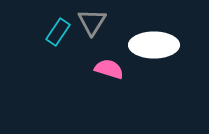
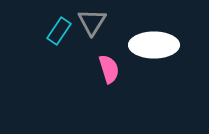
cyan rectangle: moved 1 px right, 1 px up
pink semicircle: rotated 56 degrees clockwise
